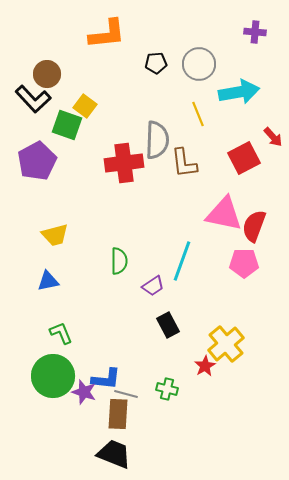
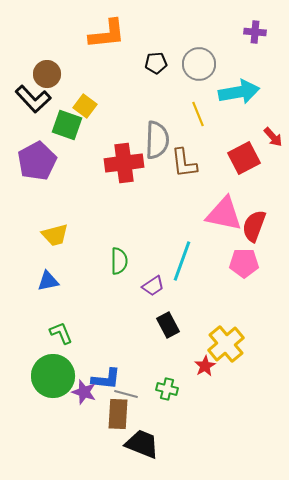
black trapezoid: moved 28 px right, 10 px up
